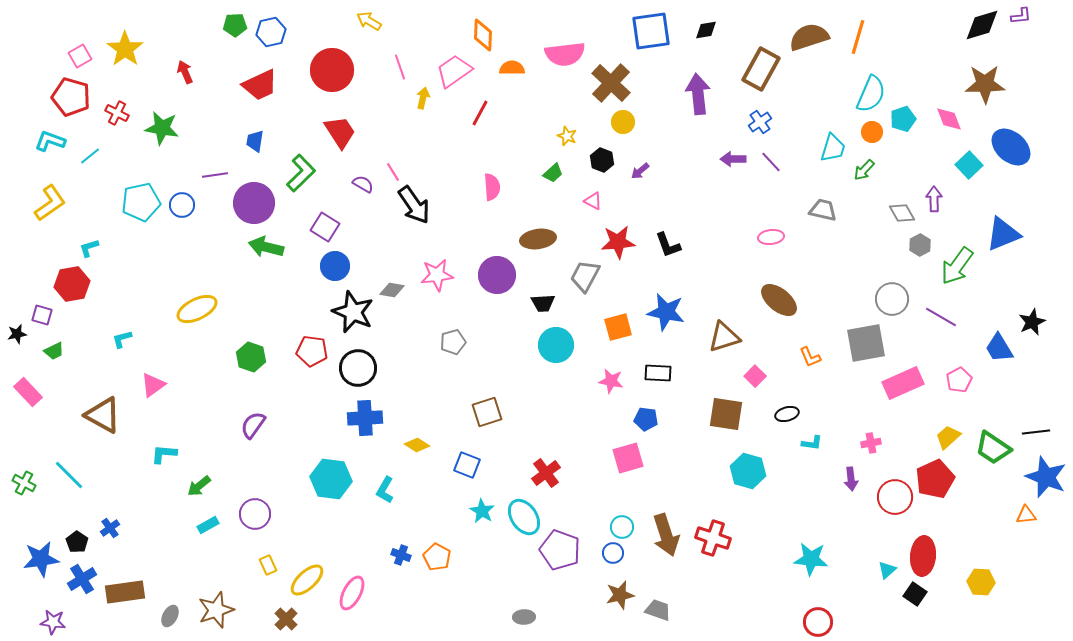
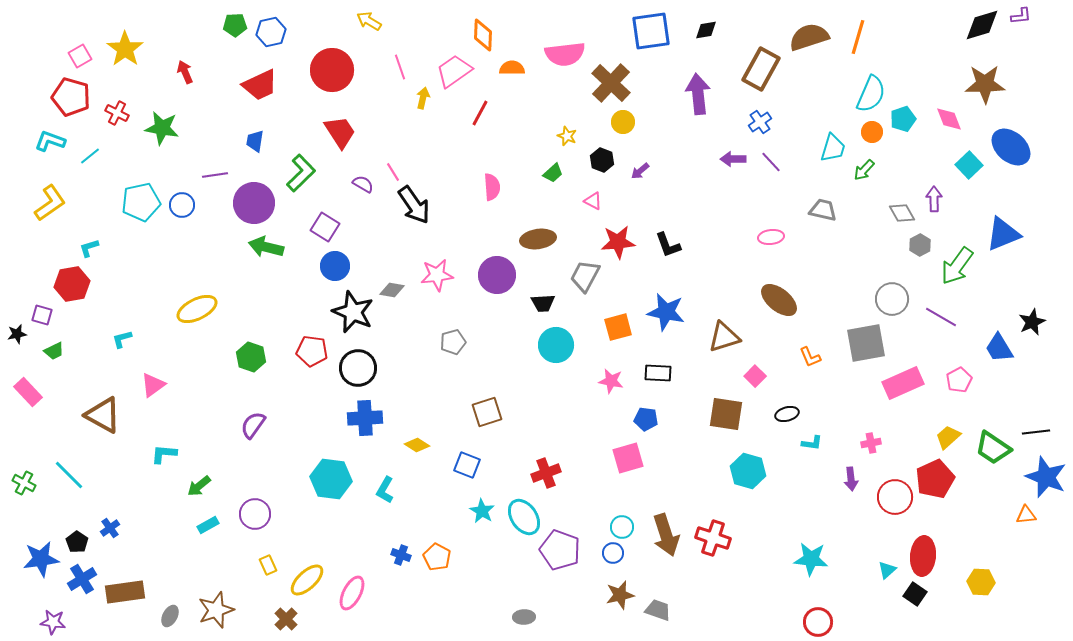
red cross at (546, 473): rotated 16 degrees clockwise
